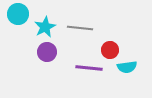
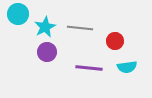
red circle: moved 5 px right, 9 px up
